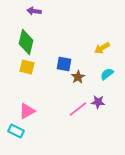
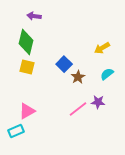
purple arrow: moved 5 px down
blue square: rotated 35 degrees clockwise
cyan rectangle: rotated 49 degrees counterclockwise
